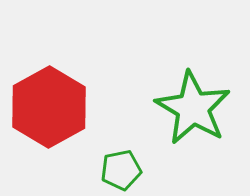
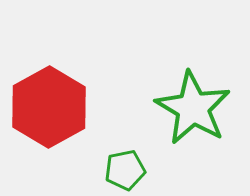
green pentagon: moved 4 px right
